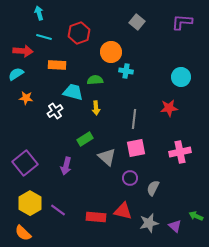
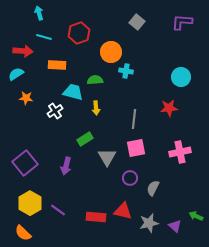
gray triangle: rotated 18 degrees clockwise
